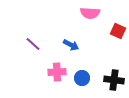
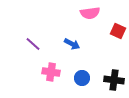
pink semicircle: rotated 12 degrees counterclockwise
blue arrow: moved 1 px right, 1 px up
pink cross: moved 6 px left; rotated 12 degrees clockwise
